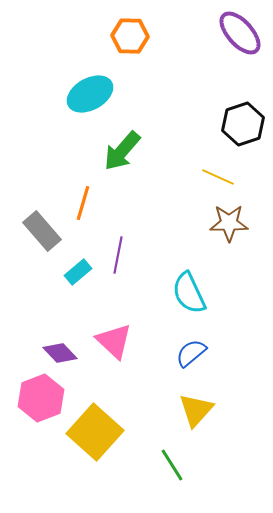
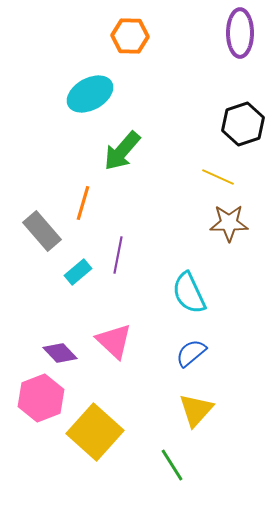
purple ellipse: rotated 42 degrees clockwise
